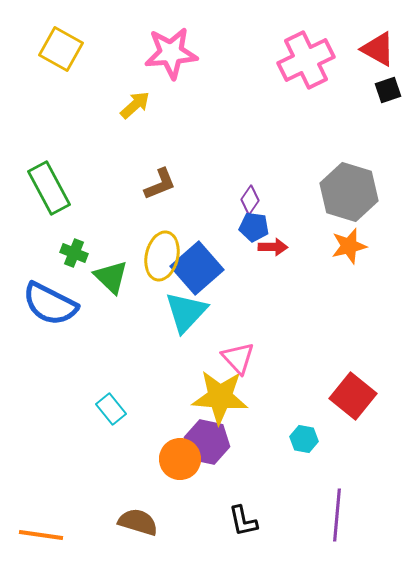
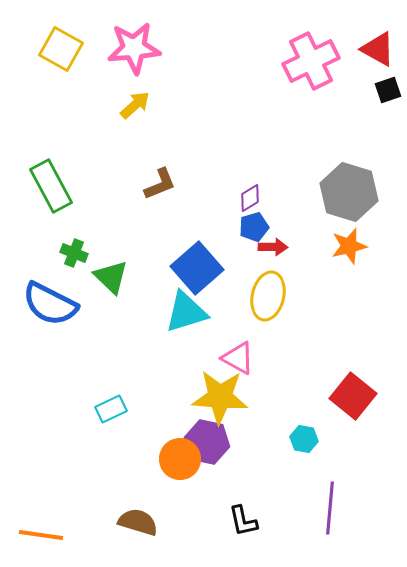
pink star: moved 37 px left, 5 px up
pink cross: moved 5 px right, 1 px down
green rectangle: moved 2 px right, 2 px up
purple diamond: moved 2 px up; rotated 24 degrees clockwise
blue pentagon: rotated 24 degrees counterclockwise
yellow ellipse: moved 106 px right, 40 px down
cyan triangle: rotated 30 degrees clockwise
pink triangle: rotated 18 degrees counterclockwise
cyan rectangle: rotated 76 degrees counterclockwise
purple line: moved 7 px left, 7 px up
